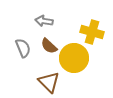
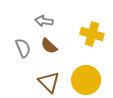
yellow cross: moved 2 px down
yellow circle: moved 12 px right, 22 px down
